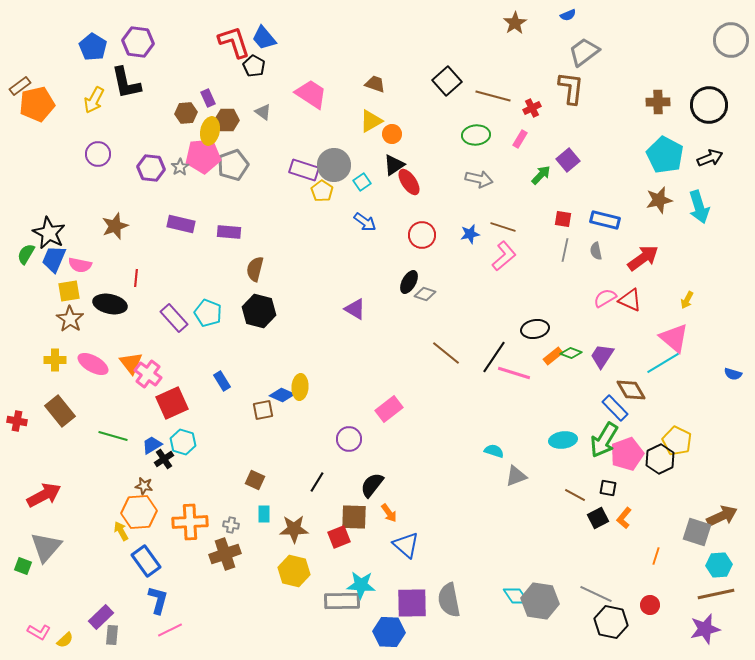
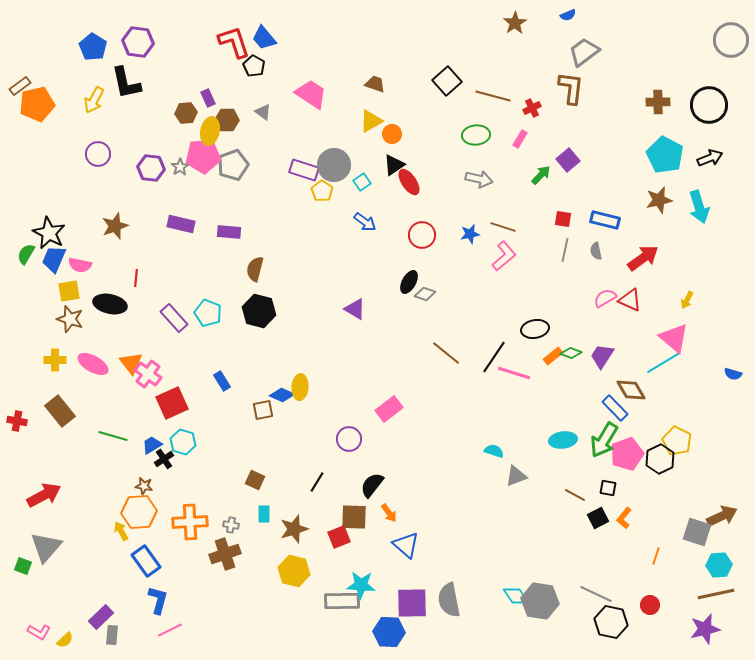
brown star at (70, 319): rotated 16 degrees counterclockwise
brown star at (294, 529): rotated 16 degrees counterclockwise
